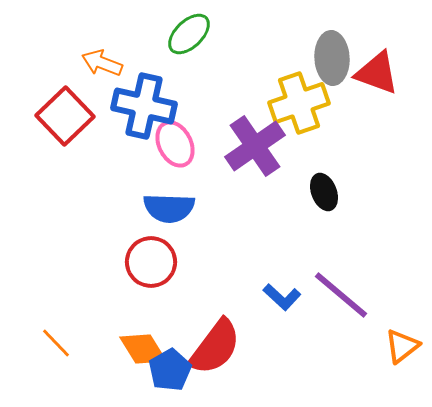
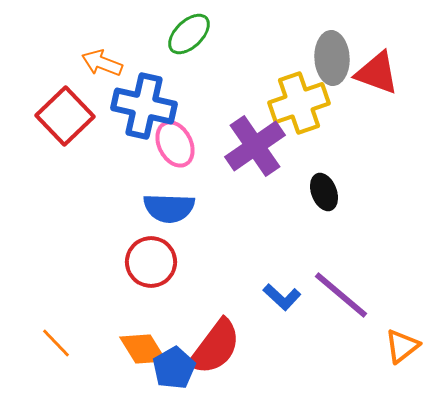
blue pentagon: moved 4 px right, 2 px up
